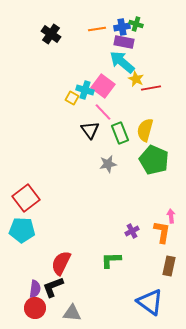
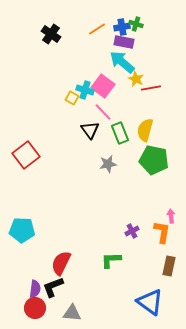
orange line: rotated 24 degrees counterclockwise
green pentagon: rotated 12 degrees counterclockwise
red square: moved 43 px up
